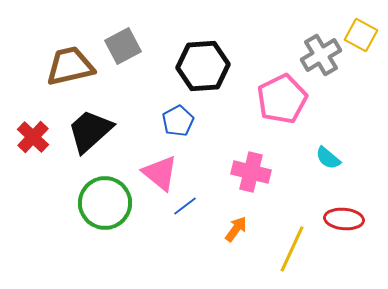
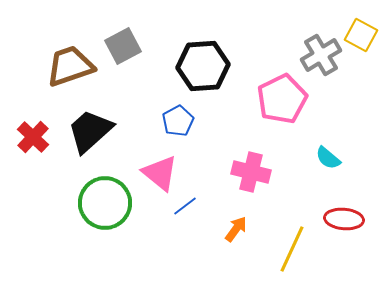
brown trapezoid: rotated 6 degrees counterclockwise
